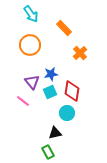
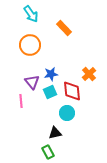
orange cross: moved 9 px right, 21 px down
red diamond: rotated 15 degrees counterclockwise
pink line: moved 2 px left; rotated 48 degrees clockwise
